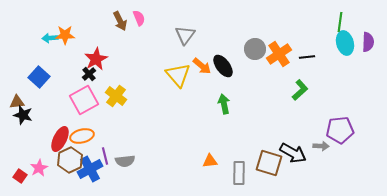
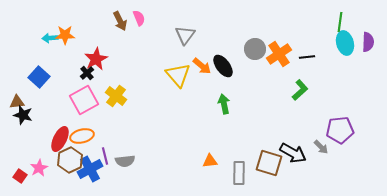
black cross: moved 2 px left, 1 px up
gray arrow: moved 1 px down; rotated 42 degrees clockwise
